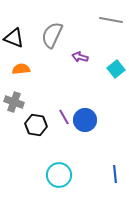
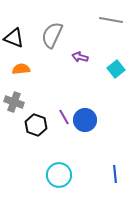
black hexagon: rotated 10 degrees clockwise
